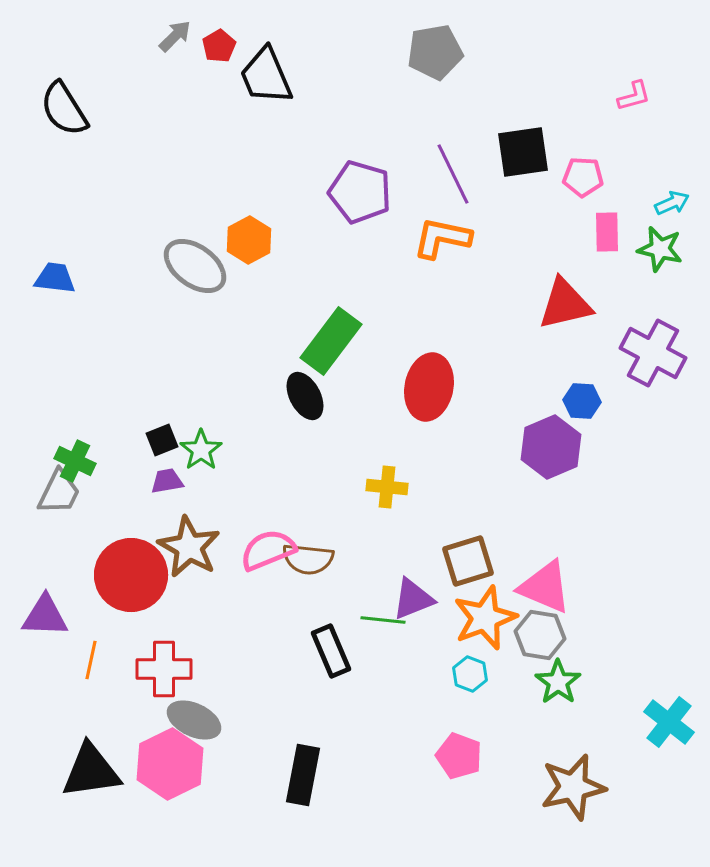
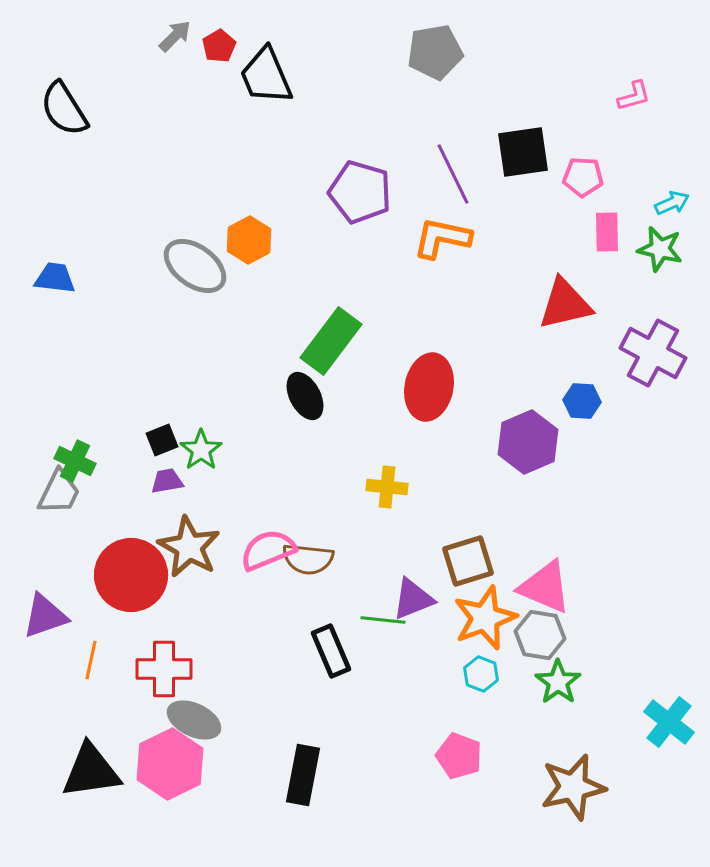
purple hexagon at (551, 447): moved 23 px left, 5 px up
purple triangle at (45, 616): rotated 21 degrees counterclockwise
cyan hexagon at (470, 674): moved 11 px right
